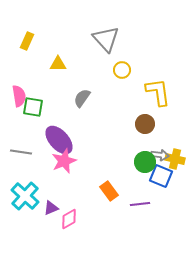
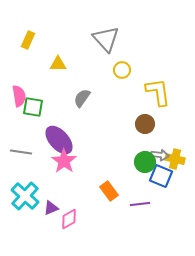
yellow rectangle: moved 1 px right, 1 px up
pink star: rotated 15 degrees counterclockwise
